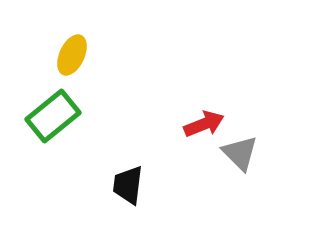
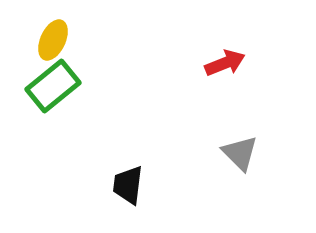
yellow ellipse: moved 19 px left, 15 px up
green rectangle: moved 30 px up
red arrow: moved 21 px right, 61 px up
